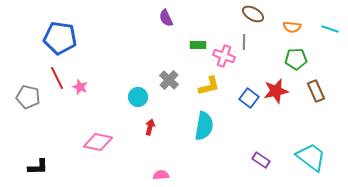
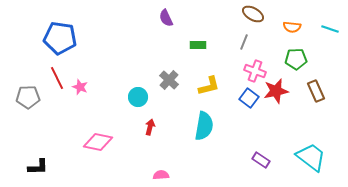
gray line: rotated 21 degrees clockwise
pink cross: moved 31 px right, 15 px down
gray pentagon: rotated 15 degrees counterclockwise
